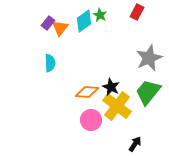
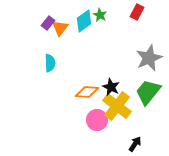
pink circle: moved 6 px right
